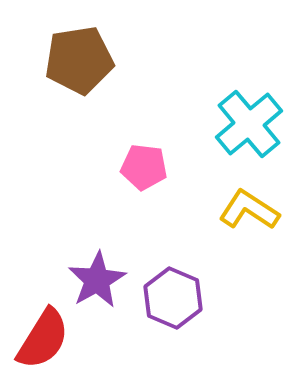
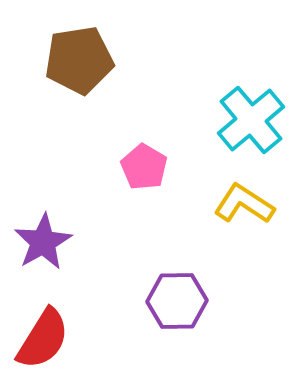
cyan cross: moved 2 px right, 4 px up
pink pentagon: rotated 24 degrees clockwise
yellow L-shape: moved 5 px left, 6 px up
purple star: moved 54 px left, 38 px up
purple hexagon: moved 4 px right, 3 px down; rotated 24 degrees counterclockwise
